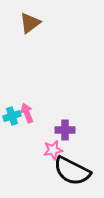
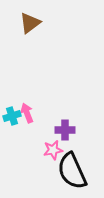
black semicircle: rotated 39 degrees clockwise
